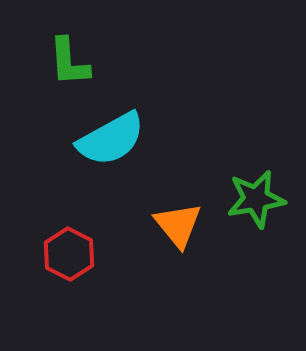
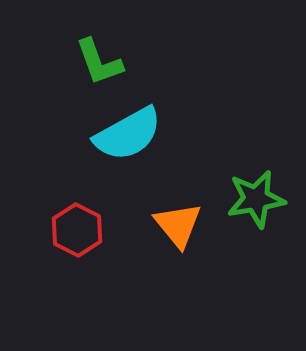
green L-shape: moved 30 px right; rotated 16 degrees counterclockwise
cyan semicircle: moved 17 px right, 5 px up
red hexagon: moved 8 px right, 24 px up
